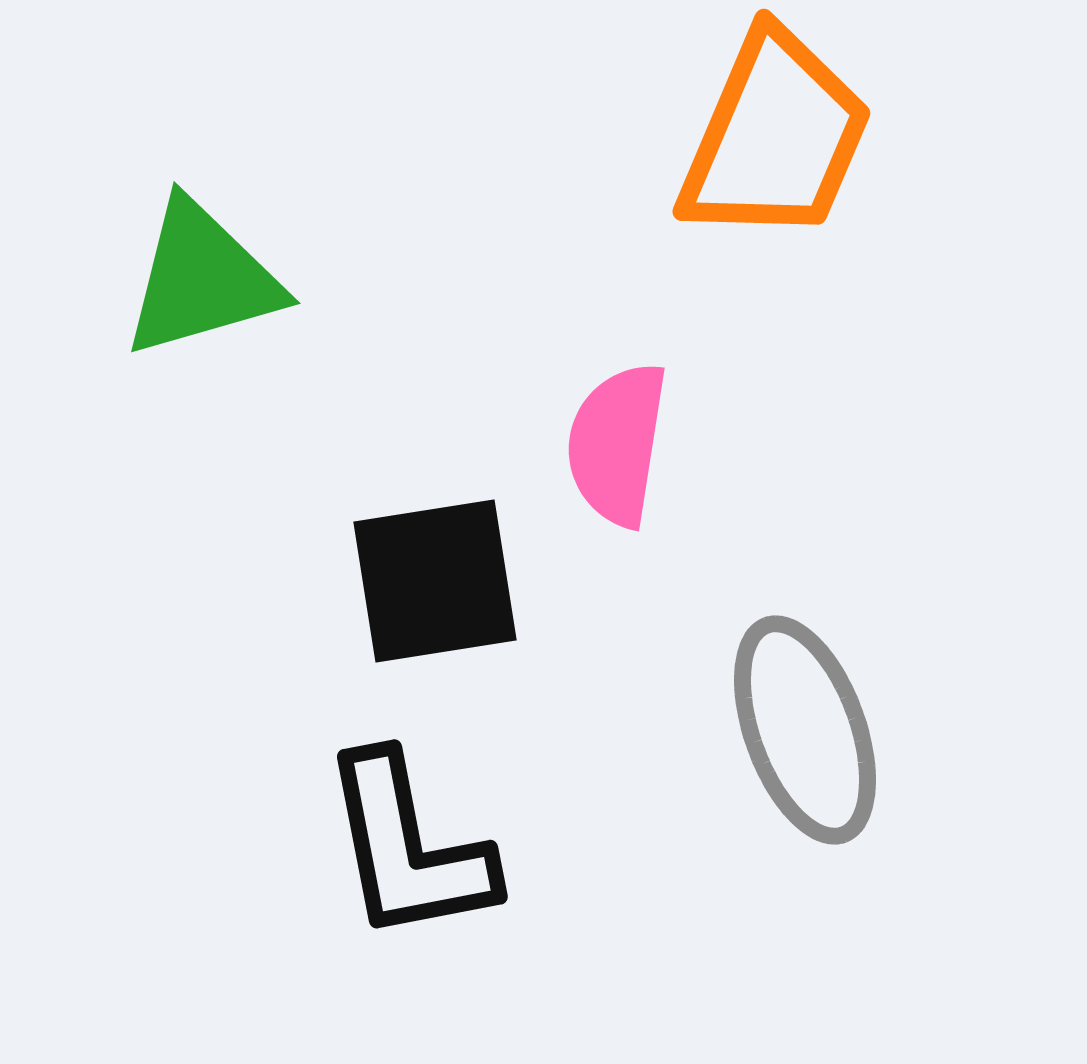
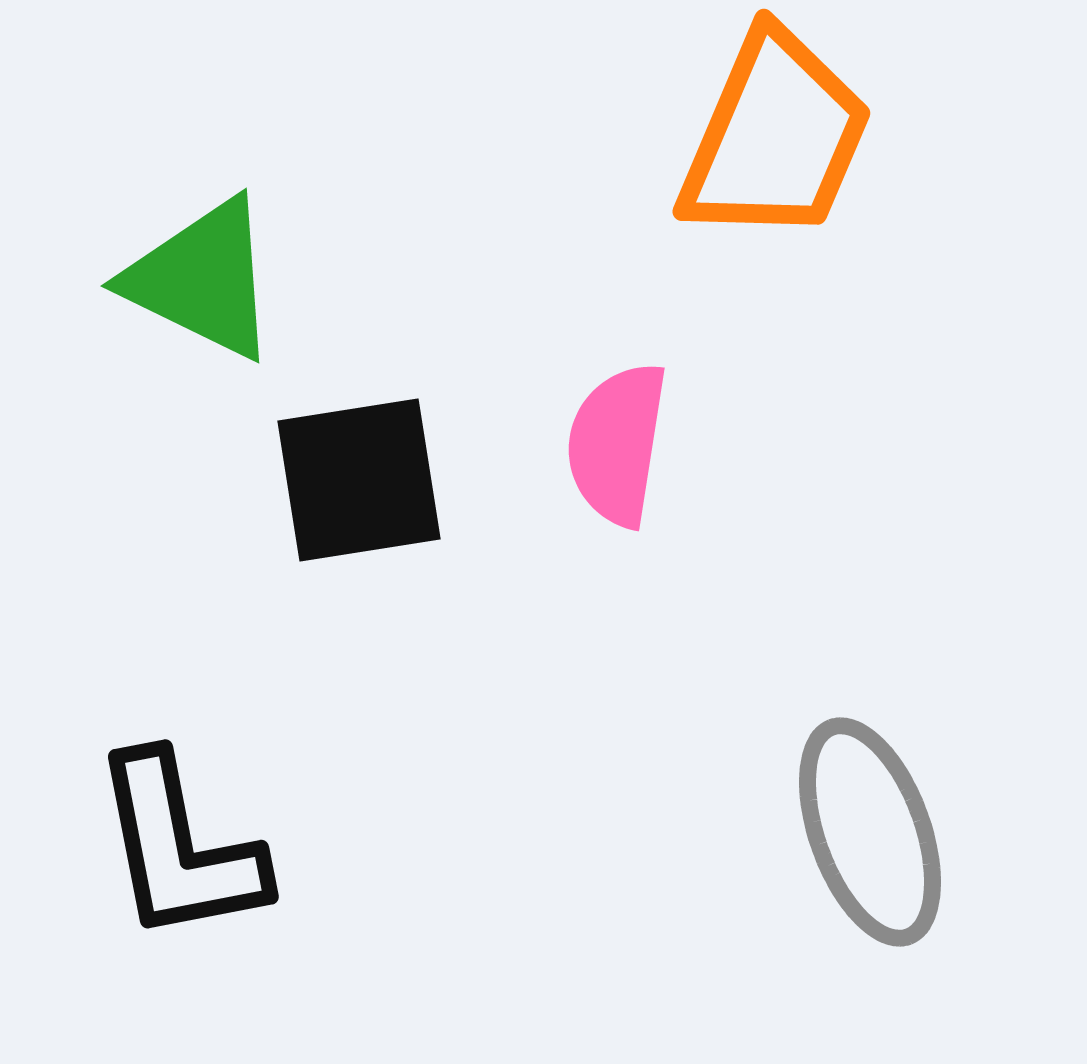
green triangle: rotated 42 degrees clockwise
black square: moved 76 px left, 101 px up
gray ellipse: moved 65 px right, 102 px down
black L-shape: moved 229 px left
